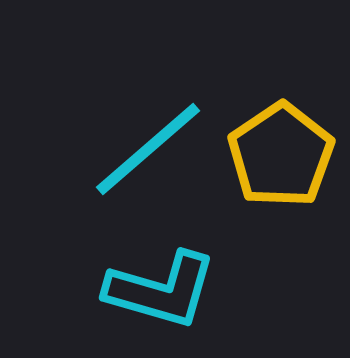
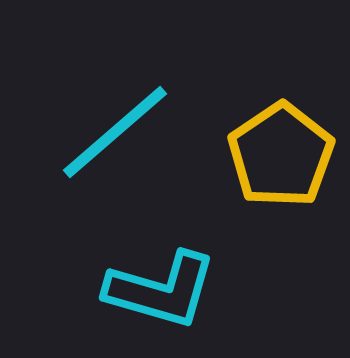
cyan line: moved 33 px left, 17 px up
